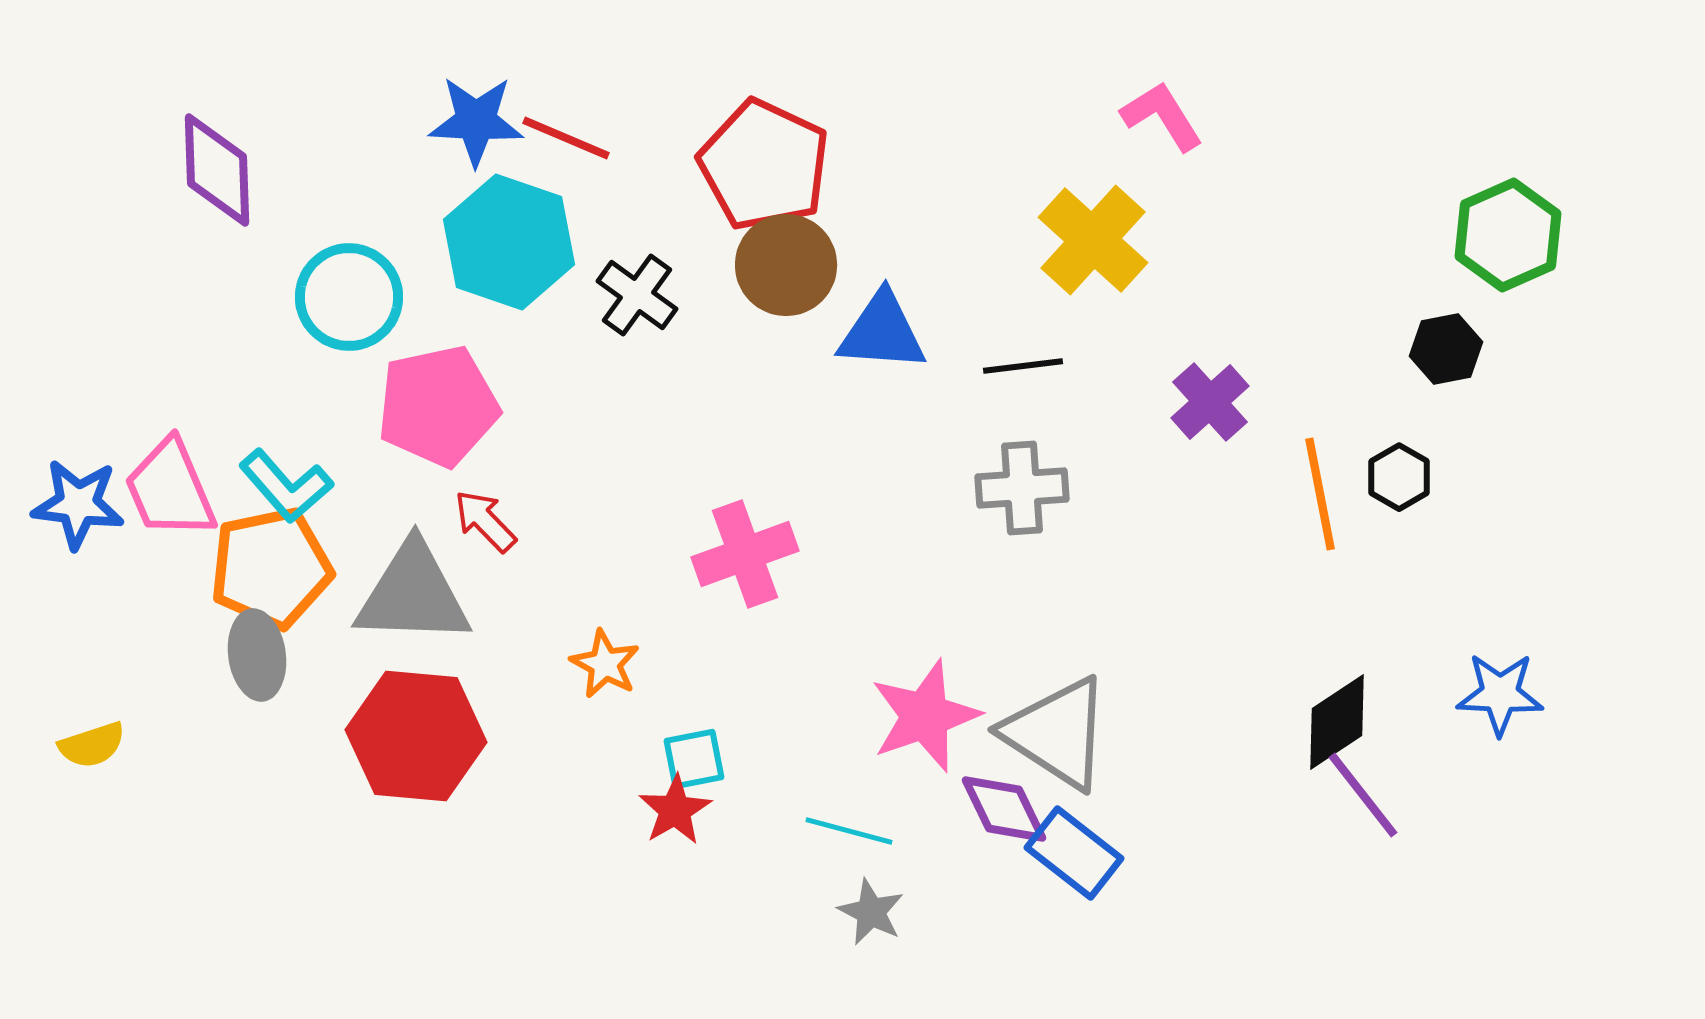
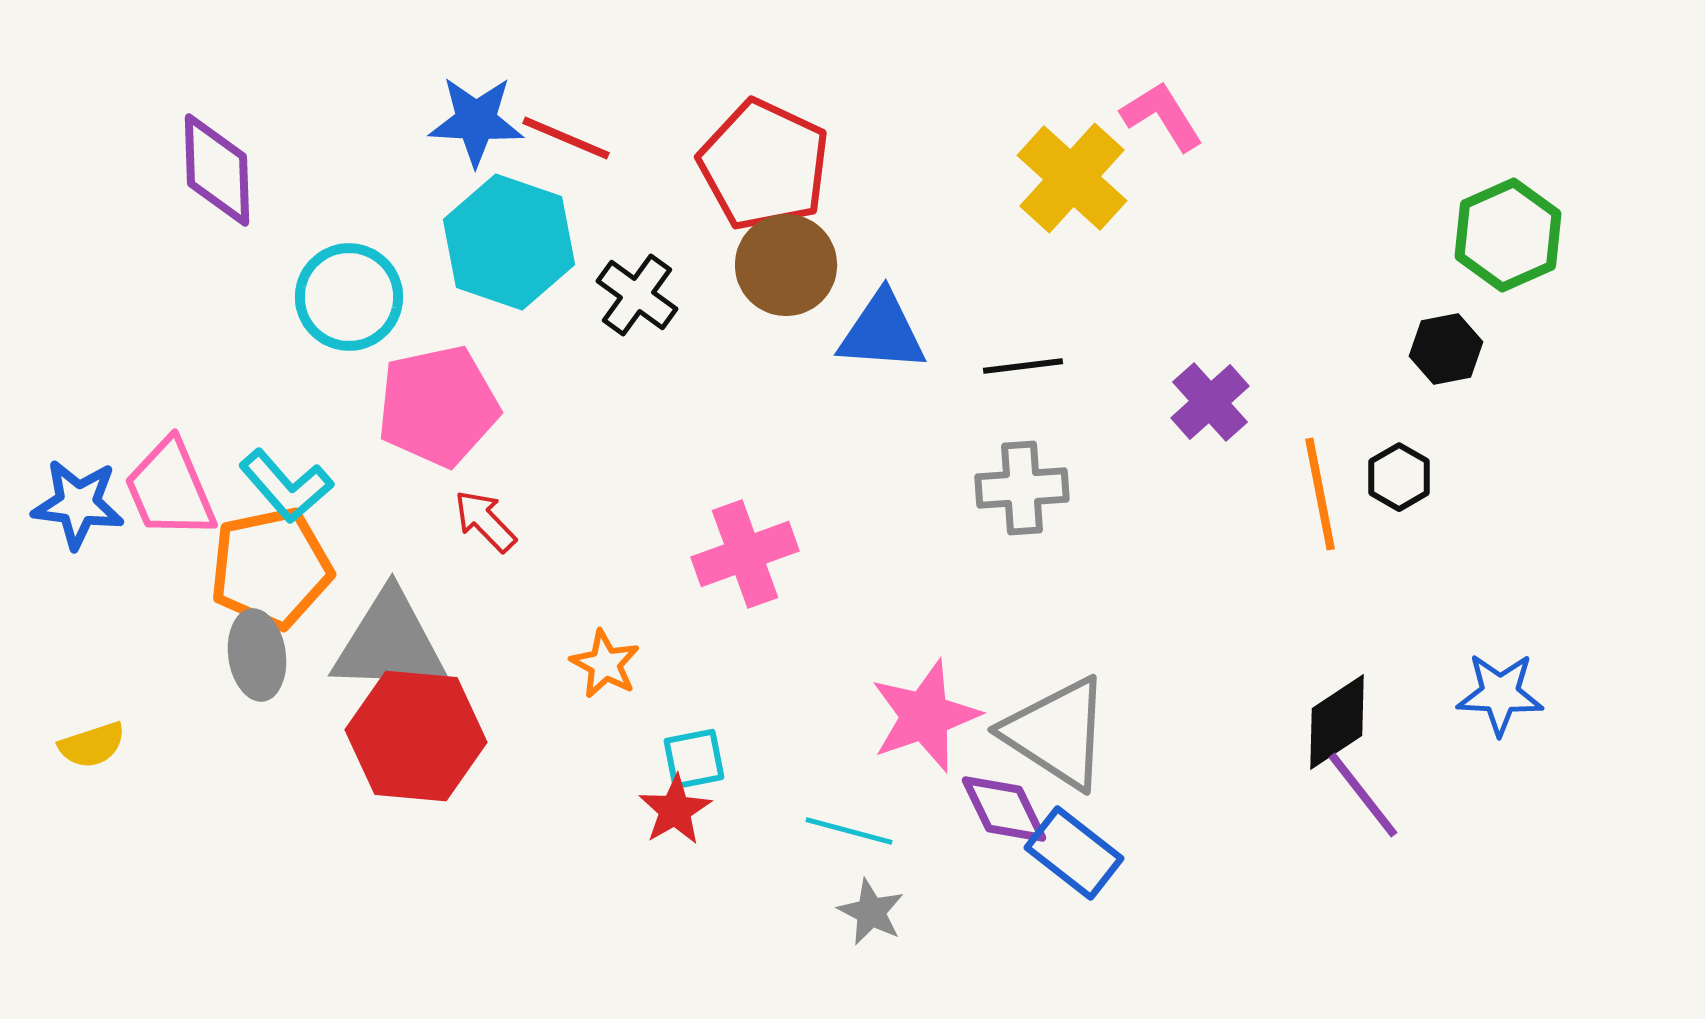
yellow cross at (1093, 240): moved 21 px left, 62 px up
gray triangle at (413, 594): moved 23 px left, 49 px down
